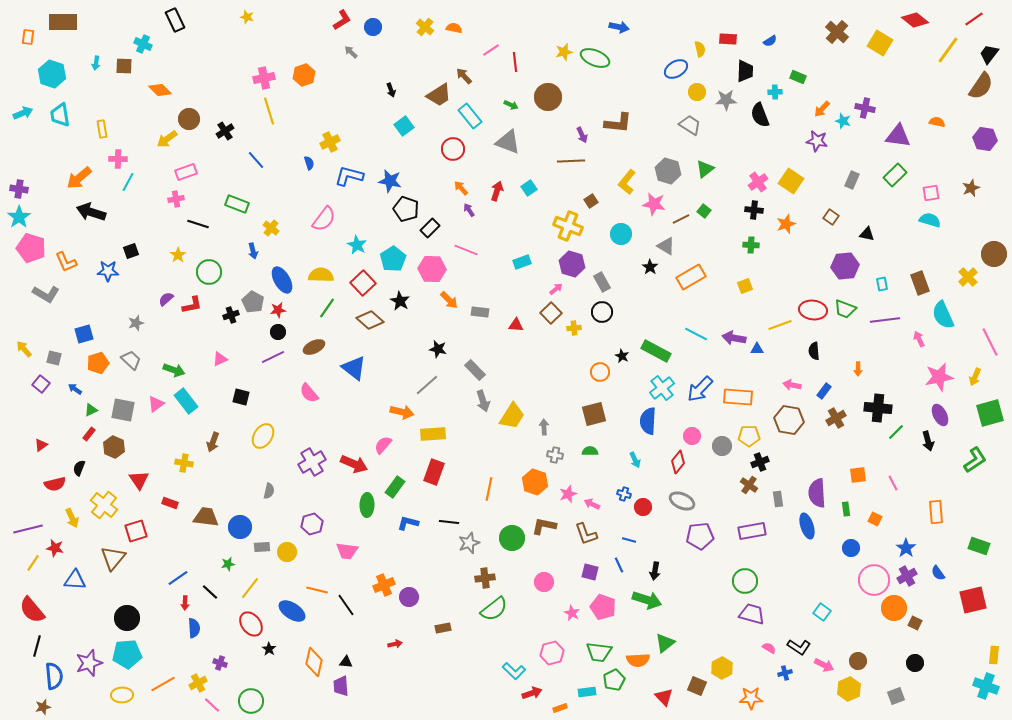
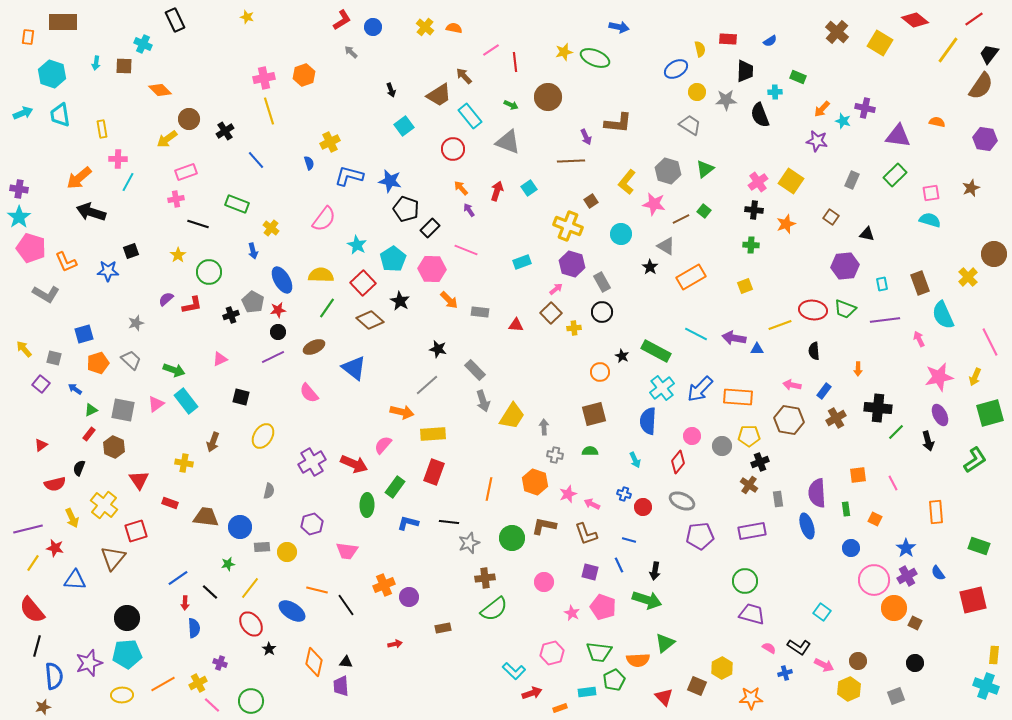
purple arrow at (582, 135): moved 4 px right, 2 px down
